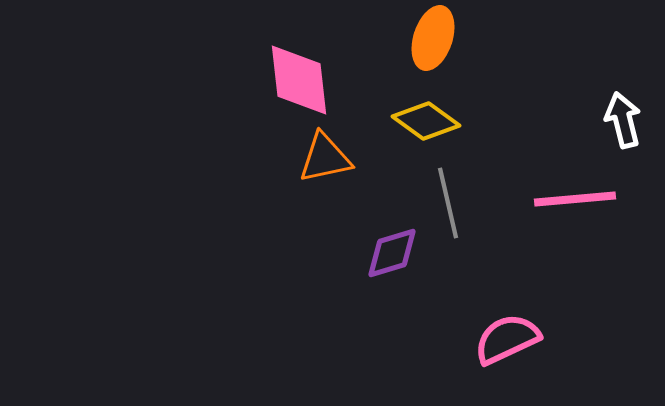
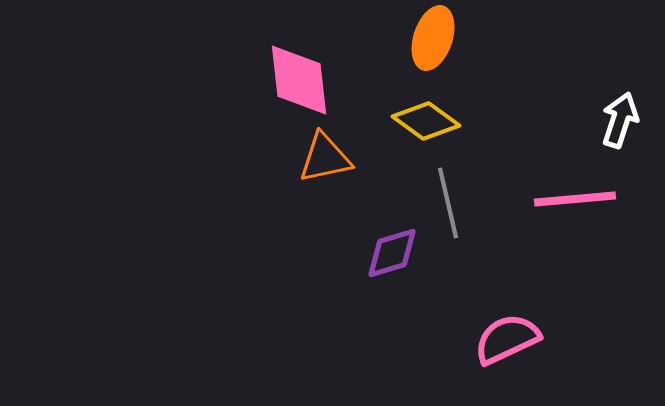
white arrow: moved 3 px left; rotated 32 degrees clockwise
